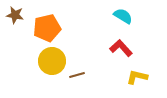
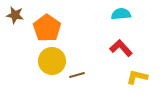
cyan semicircle: moved 2 px left, 2 px up; rotated 36 degrees counterclockwise
orange pentagon: rotated 24 degrees counterclockwise
